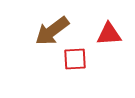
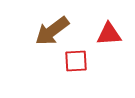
red square: moved 1 px right, 2 px down
